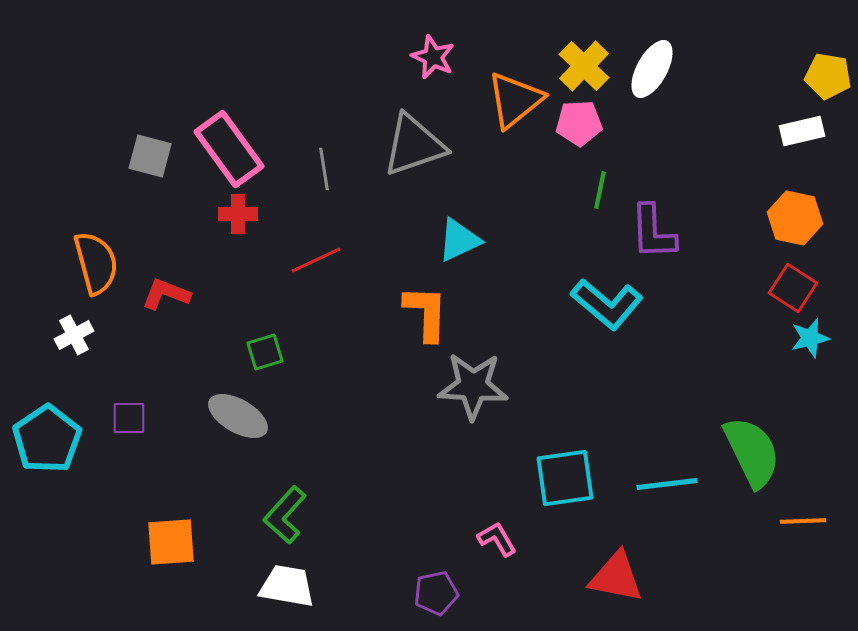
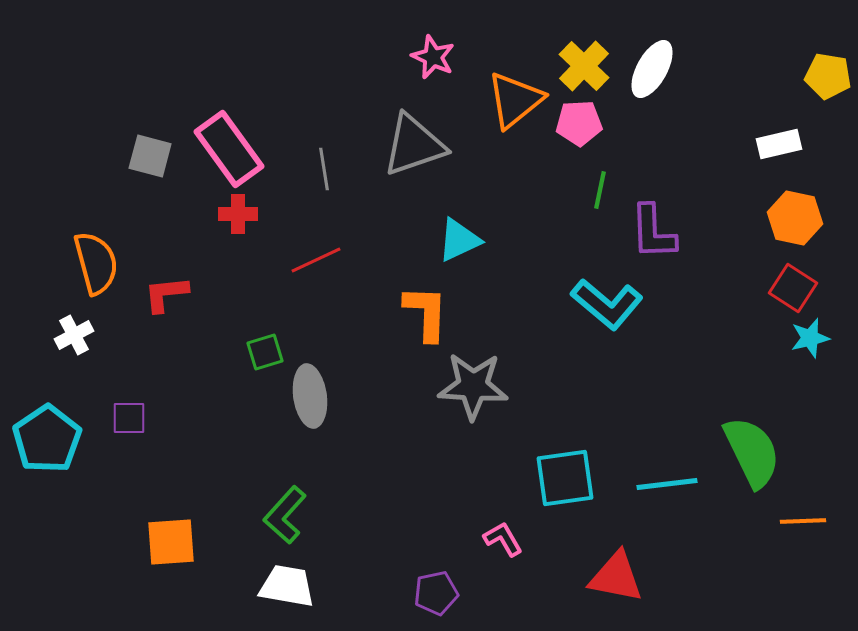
white rectangle: moved 23 px left, 13 px down
red L-shape: rotated 27 degrees counterclockwise
gray ellipse: moved 72 px right, 20 px up; rotated 52 degrees clockwise
pink L-shape: moved 6 px right
